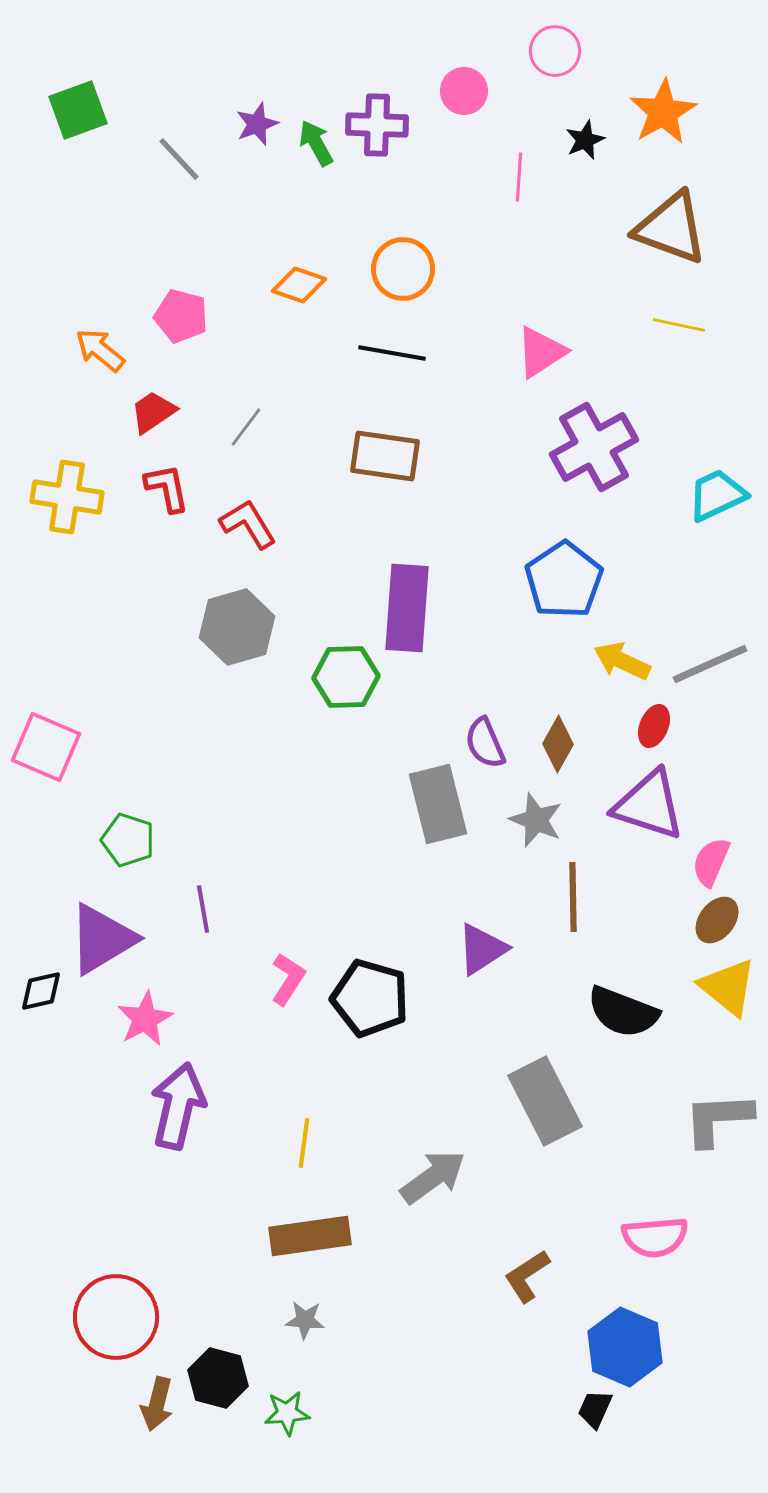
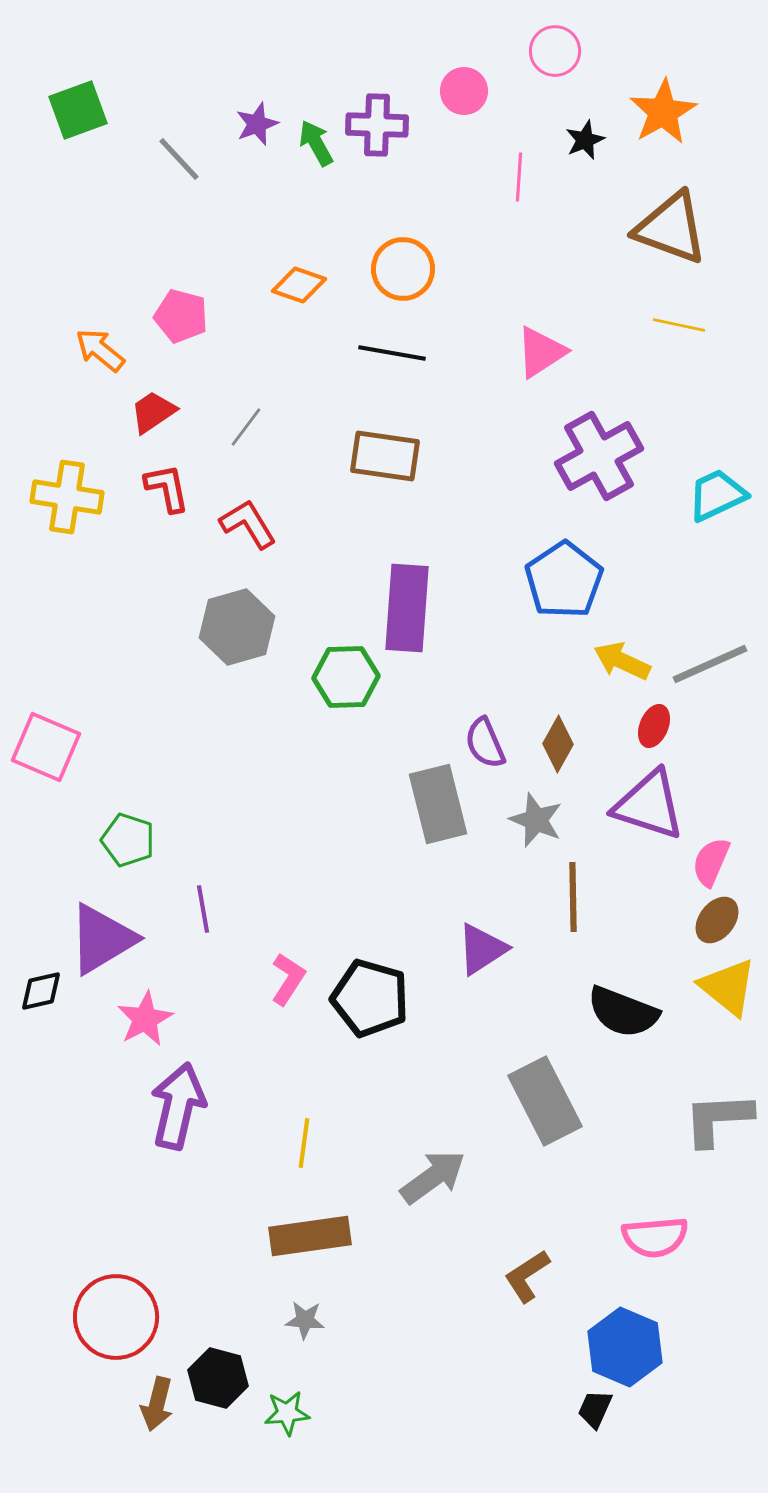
purple cross at (594, 447): moved 5 px right, 9 px down
